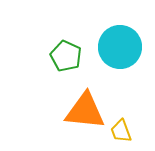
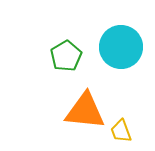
cyan circle: moved 1 px right
green pentagon: rotated 16 degrees clockwise
